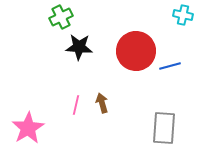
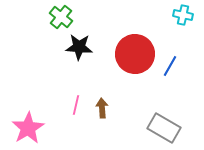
green cross: rotated 25 degrees counterclockwise
red circle: moved 1 px left, 3 px down
blue line: rotated 45 degrees counterclockwise
brown arrow: moved 5 px down; rotated 12 degrees clockwise
gray rectangle: rotated 64 degrees counterclockwise
